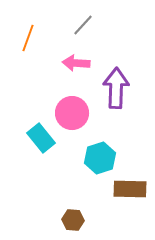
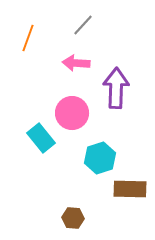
brown hexagon: moved 2 px up
